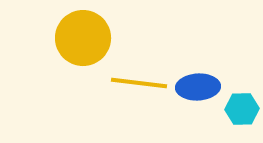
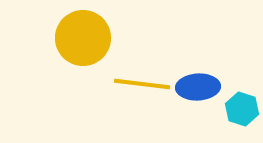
yellow line: moved 3 px right, 1 px down
cyan hexagon: rotated 20 degrees clockwise
